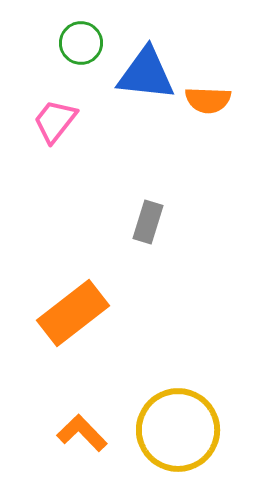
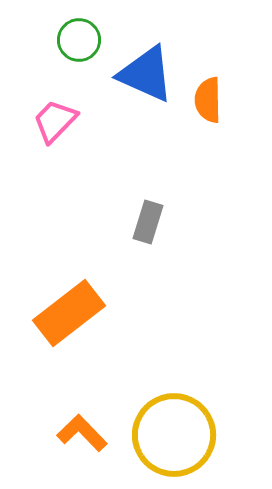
green circle: moved 2 px left, 3 px up
blue triangle: rotated 18 degrees clockwise
orange semicircle: rotated 87 degrees clockwise
pink trapezoid: rotated 6 degrees clockwise
orange rectangle: moved 4 px left
yellow circle: moved 4 px left, 5 px down
